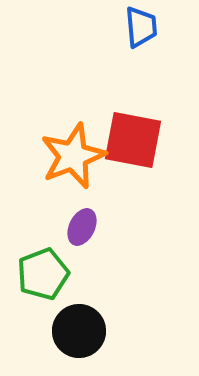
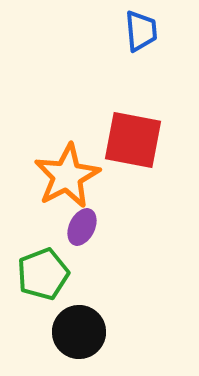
blue trapezoid: moved 4 px down
orange star: moved 6 px left, 20 px down; rotated 6 degrees counterclockwise
black circle: moved 1 px down
